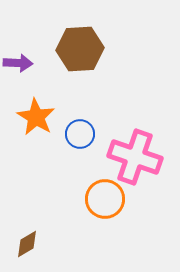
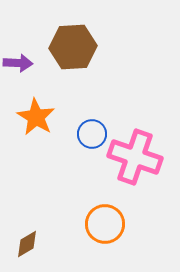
brown hexagon: moved 7 px left, 2 px up
blue circle: moved 12 px right
orange circle: moved 25 px down
